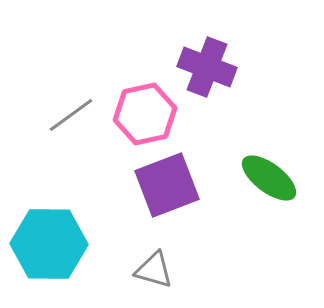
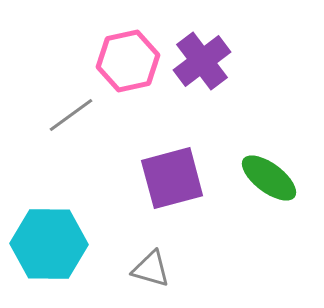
purple cross: moved 5 px left, 6 px up; rotated 32 degrees clockwise
pink hexagon: moved 17 px left, 53 px up
purple square: moved 5 px right, 7 px up; rotated 6 degrees clockwise
gray triangle: moved 3 px left, 1 px up
